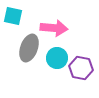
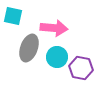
cyan circle: moved 1 px up
